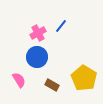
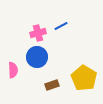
blue line: rotated 24 degrees clockwise
pink cross: rotated 14 degrees clockwise
pink semicircle: moved 6 px left, 10 px up; rotated 28 degrees clockwise
brown rectangle: rotated 48 degrees counterclockwise
